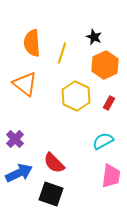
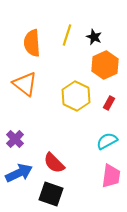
yellow line: moved 5 px right, 18 px up
cyan semicircle: moved 4 px right
